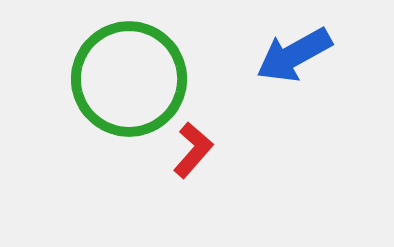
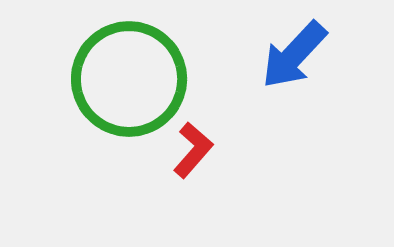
blue arrow: rotated 18 degrees counterclockwise
